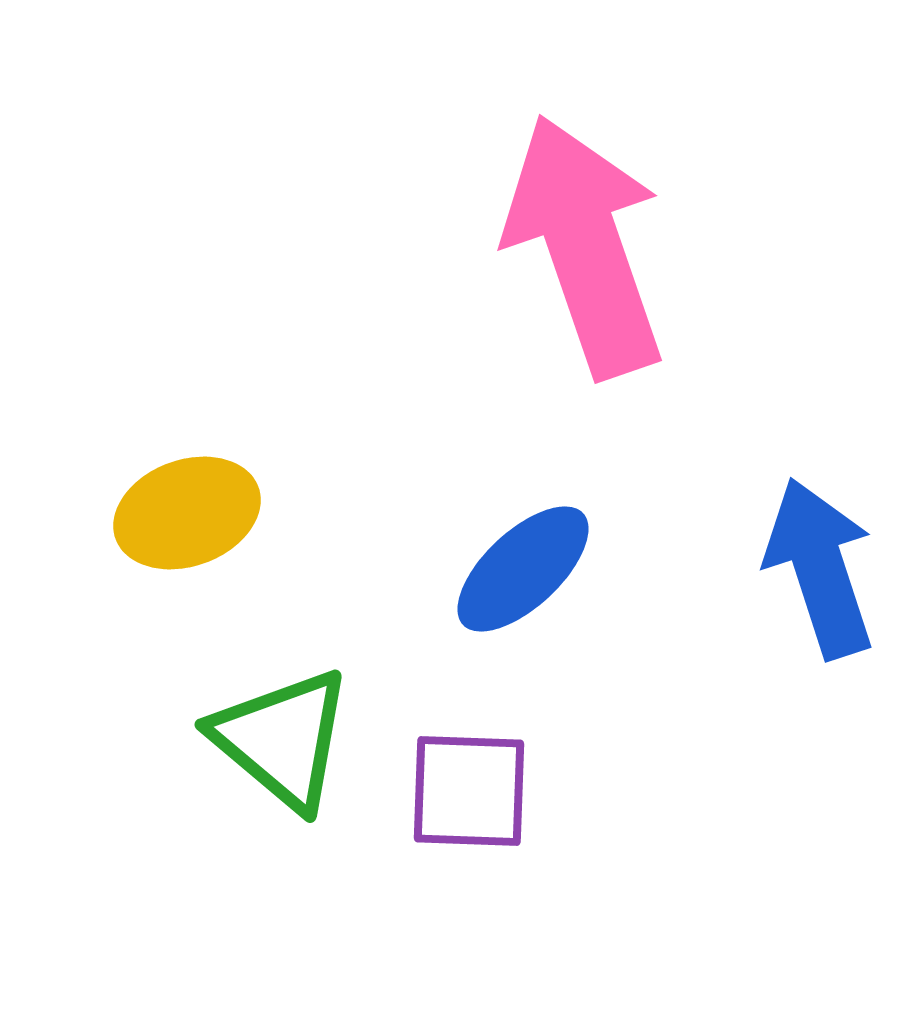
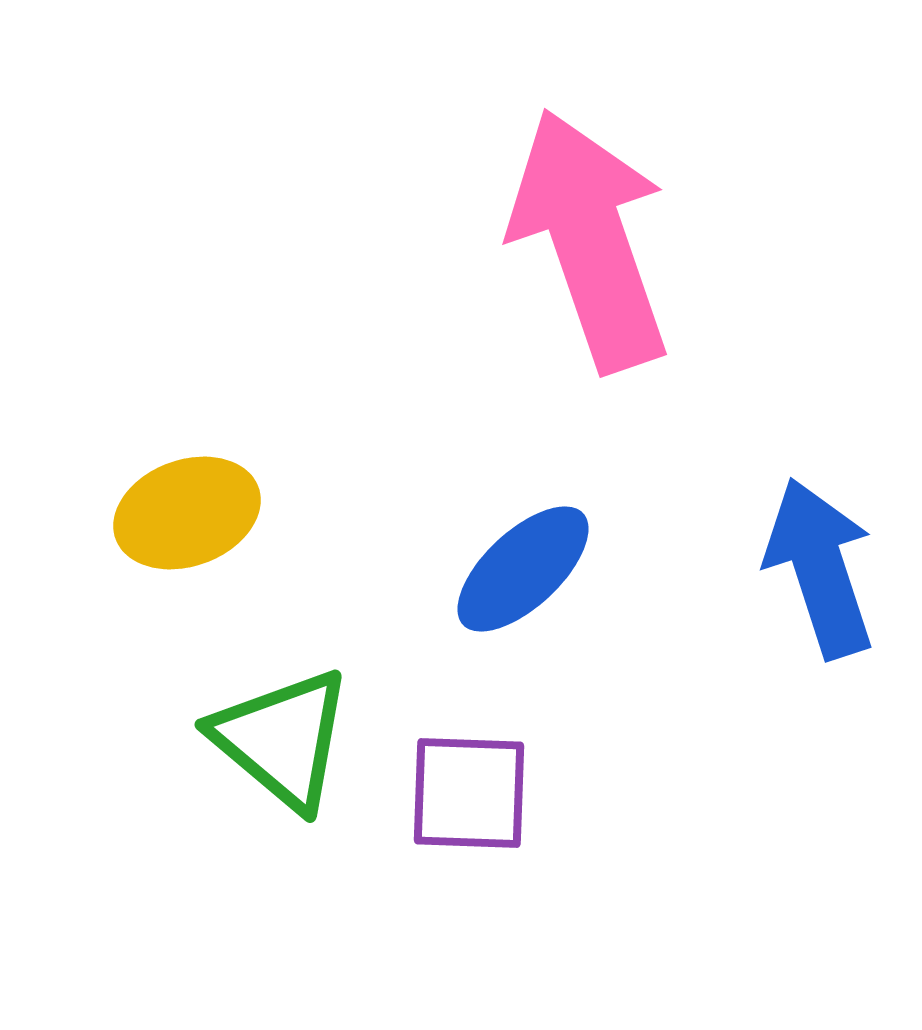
pink arrow: moved 5 px right, 6 px up
purple square: moved 2 px down
